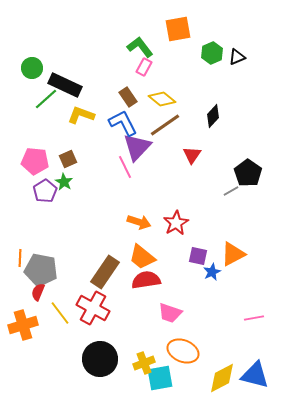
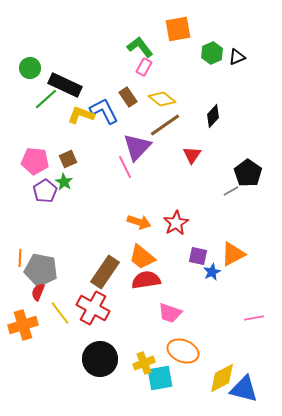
green circle at (32, 68): moved 2 px left
blue L-shape at (123, 123): moved 19 px left, 12 px up
blue triangle at (255, 375): moved 11 px left, 14 px down
